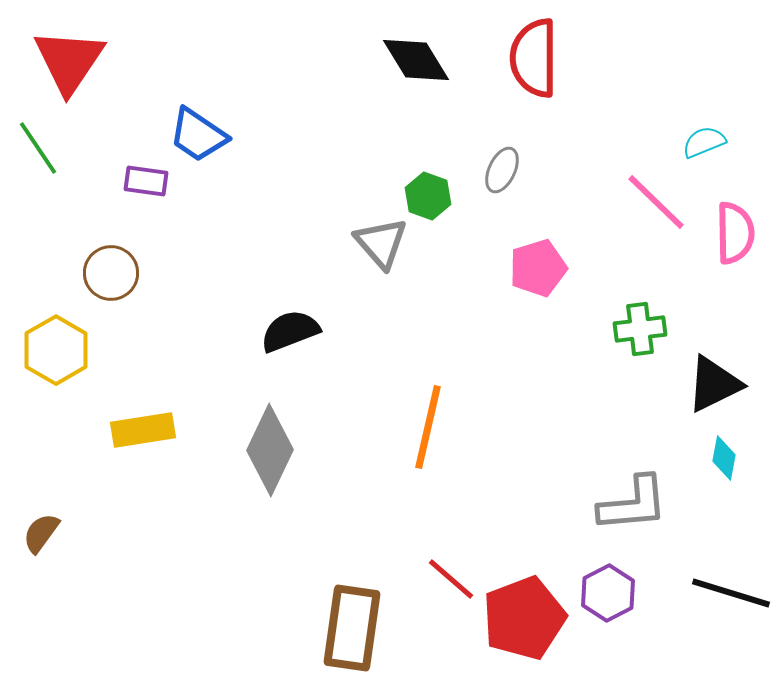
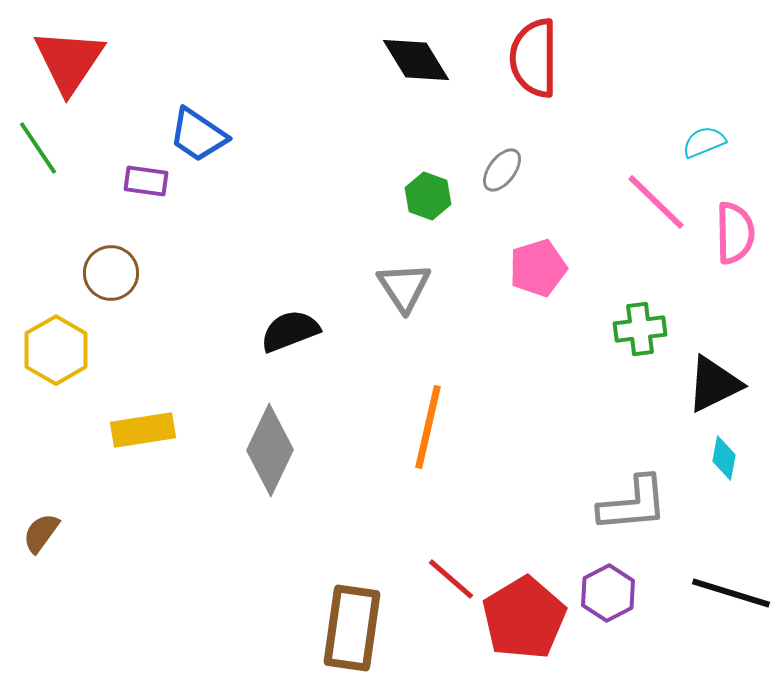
gray ellipse: rotated 12 degrees clockwise
gray triangle: moved 23 px right, 44 px down; rotated 8 degrees clockwise
red pentagon: rotated 10 degrees counterclockwise
